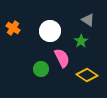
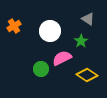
gray triangle: moved 1 px up
orange cross: moved 1 px right, 2 px up; rotated 24 degrees clockwise
pink semicircle: rotated 90 degrees counterclockwise
